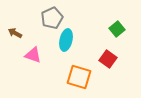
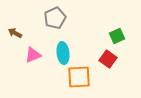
gray pentagon: moved 3 px right
green square: moved 7 px down; rotated 14 degrees clockwise
cyan ellipse: moved 3 px left, 13 px down; rotated 20 degrees counterclockwise
pink triangle: rotated 42 degrees counterclockwise
orange square: rotated 20 degrees counterclockwise
